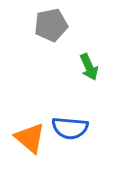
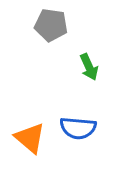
gray pentagon: rotated 20 degrees clockwise
blue semicircle: moved 8 px right
